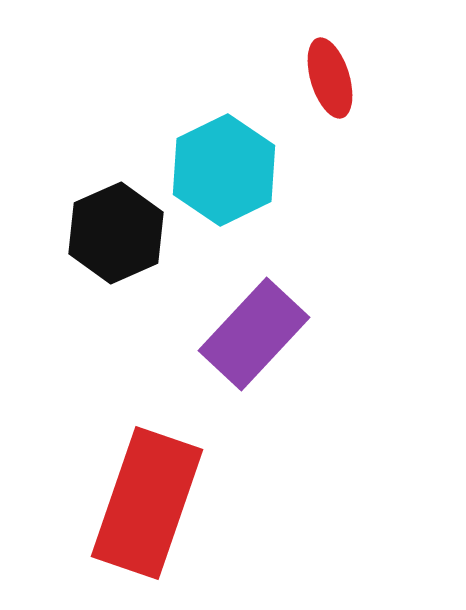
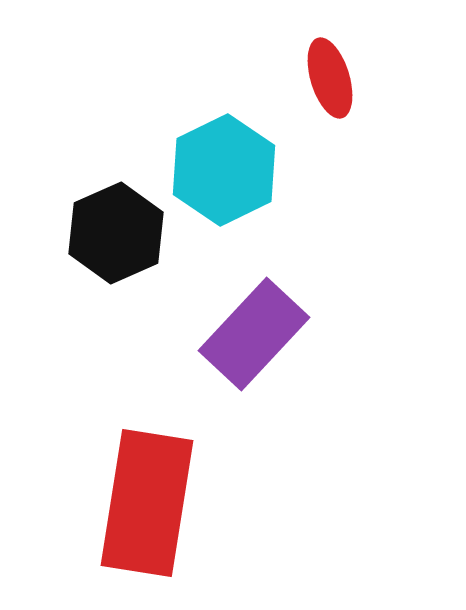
red rectangle: rotated 10 degrees counterclockwise
